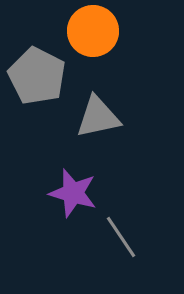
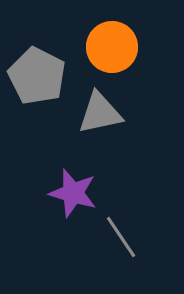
orange circle: moved 19 px right, 16 px down
gray triangle: moved 2 px right, 4 px up
